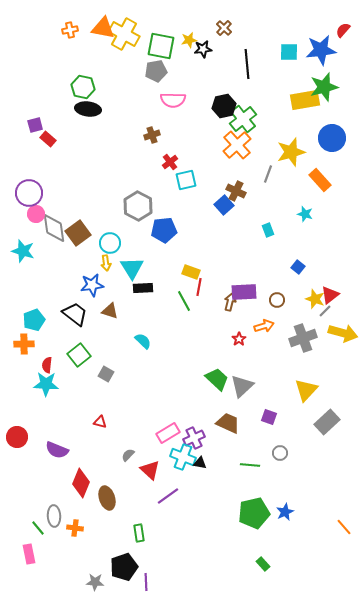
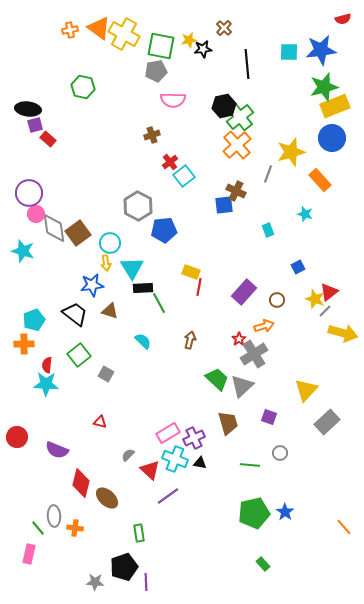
orange triangle at (103, 28): moved 4 px left; rotated 25 degrees clockwise
red semicircle at (343, 30): moved 11 px up; rotated 147 degrees counterclockwise
yellow rectangle at (305, 100): moved 30 px right, 6 px down; rotated 12 degrees counterclockwise
black ellipse at (88, 109): moved 60 px left
green cross at (243, 119): moved 3 px left, 2 px up
cyan square at (186, 180): moved 2 px left, 4 px up; rotated 25 degrees counterclockwise
blue square at (224, 205): rotated 36 degrees clockwise
blue square at (298, 267): rotated 24 degrees clockwise
purple rectangle at (244, 292): rotated 45 degrees counterclockwise
red triangle at (330, 295): moved 1 px left, 3 px up
green line at (184, 301): moved 25 px left, 2 px down
brown arrow at (230, 302): moved 40 px left, 38 px down
gray cross at (303, 338): moved 49 px left, 16 px down; rotated 12 degrees counterclockwise
brown trapezoid at (228, 423): rotated 50 degrees clockwise
cyan cross at (183, 457): moved 8 px left, 2 px down
red diamond at (81, 483): rotated 8 degrees counterclockwise
brown ellipse at (107, 498): rotated 30 degrees counterclockwise
blue star at (285, 512): rotated 12 degrees counterclockwise
pink rectangle at (29, 554): rotated 24 degrees clockwise
